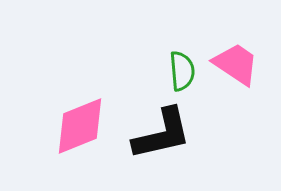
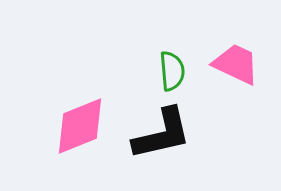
pink trapezoid: rotated 9 degrees counterclockwise
green semicircle: moved 10 px left
